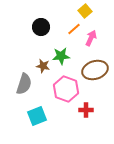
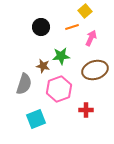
orange line: moved 2 px left, 2 px up; rotated 24 degrees clockwise
pink hexagon: moved 7 px left; rotated 20 degrees clockwise
cyan square: moved 1 px left, 3 px down
